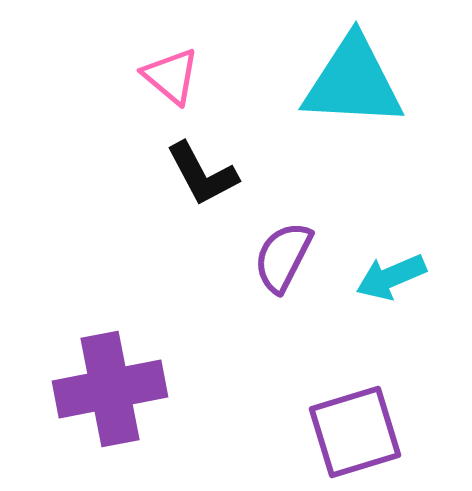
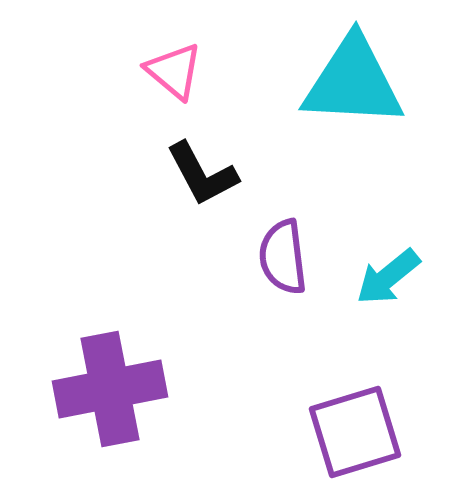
pink triangle: moved 3 px right, 5 px up
purple semicircle: rotated 34 degrees counterclockwise
cyan arrow: moved 3 px left; rotated 16 degrees counterclockwise
